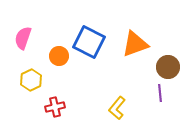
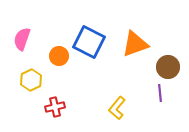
pink semicircle: moved 1 px left, 1 px down
